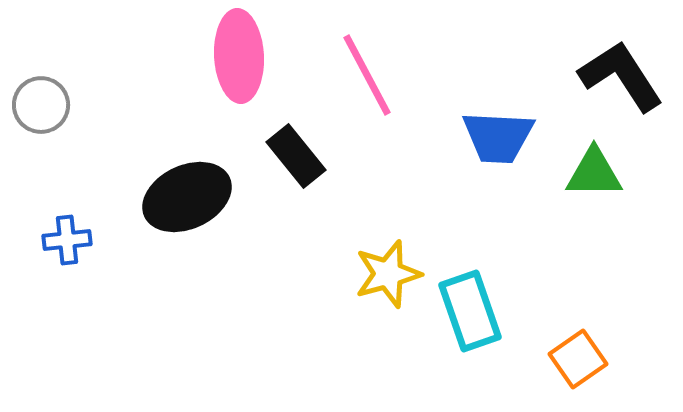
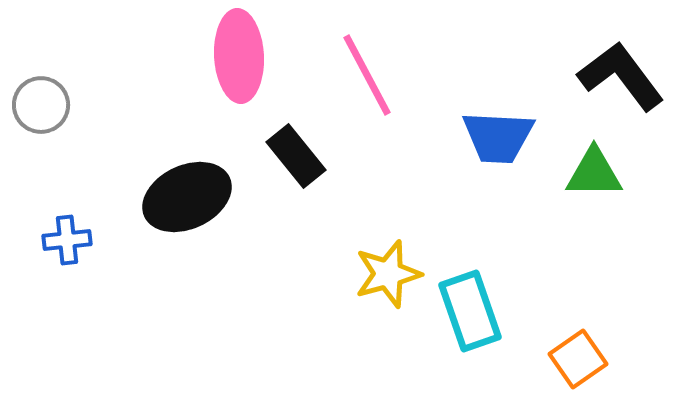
black L-shape: rotated 4 degrees counterclockwise
